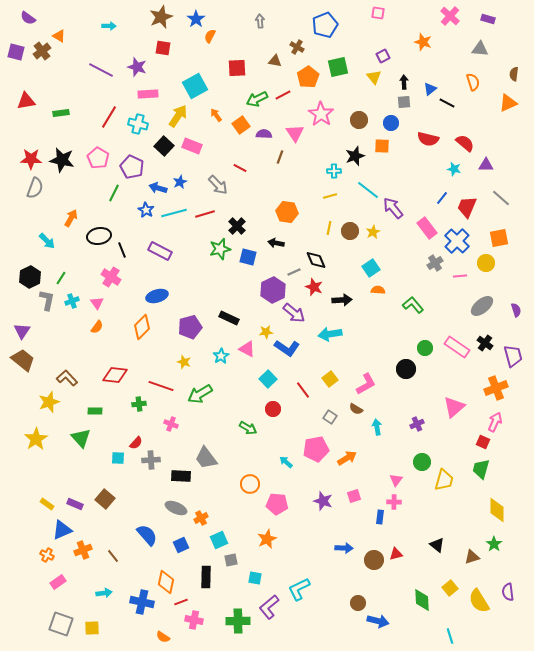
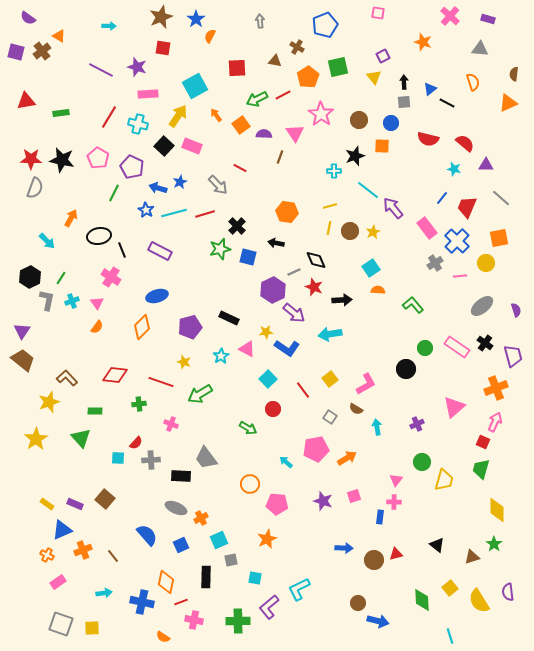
yellow line at (330, 196): moved 10 px down
red line at (161, 386): moved 4 px up
